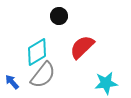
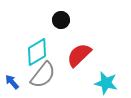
black circle: moved 2 px right, 4 px down
red semicircle: moved 3 px left, 8 px down
cyan star: rotated 20 degrees clockwise
